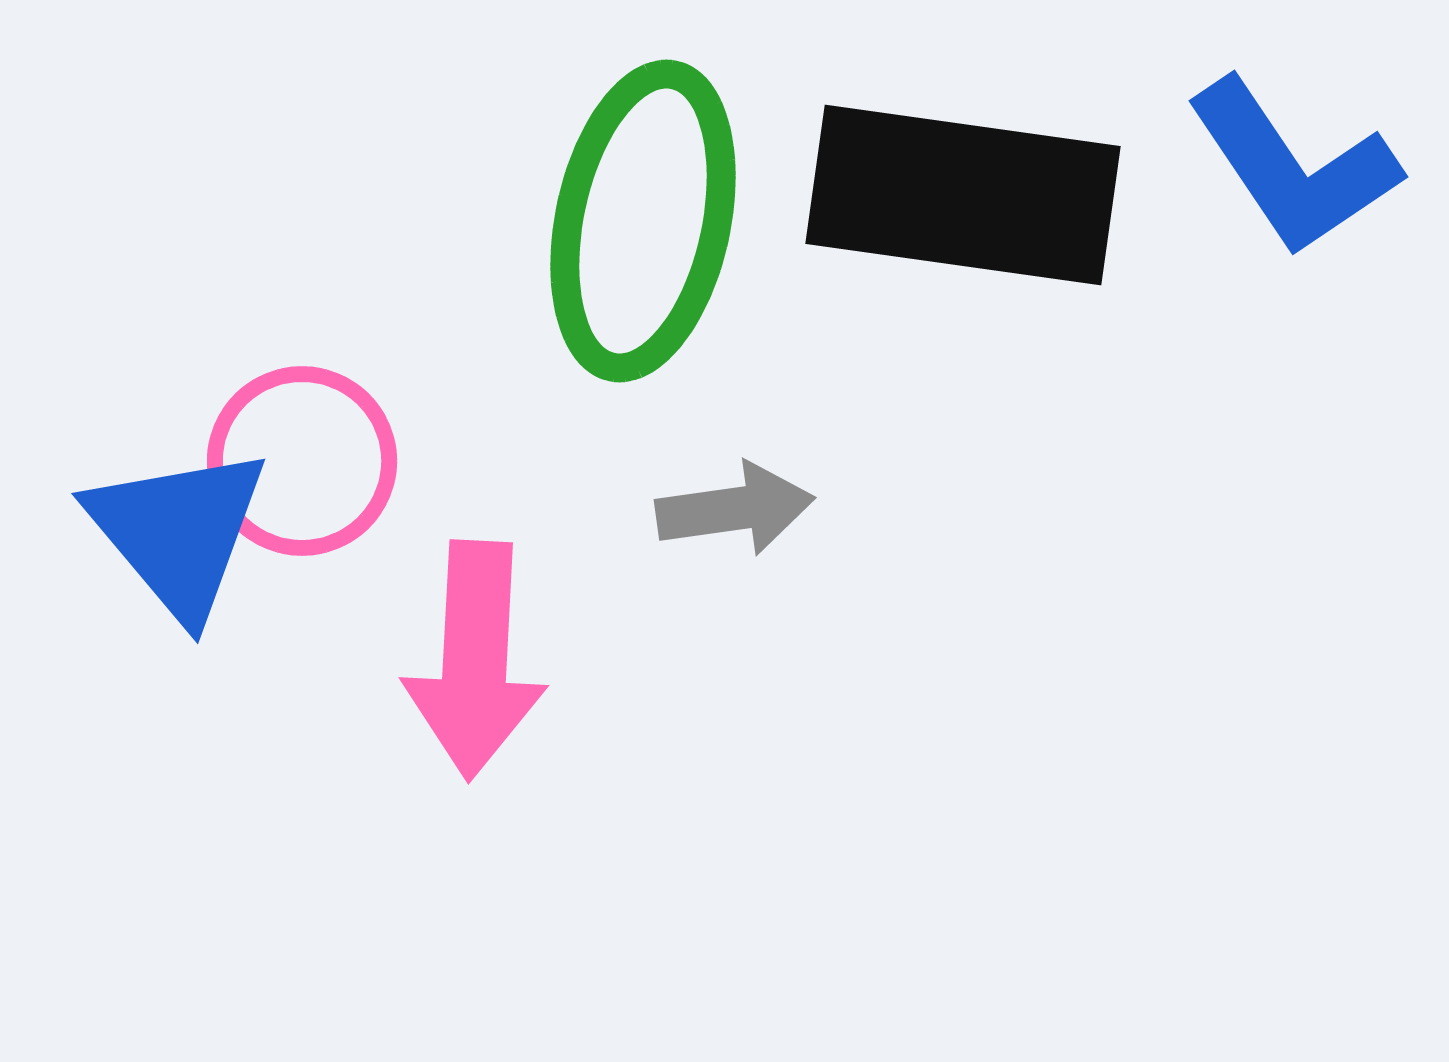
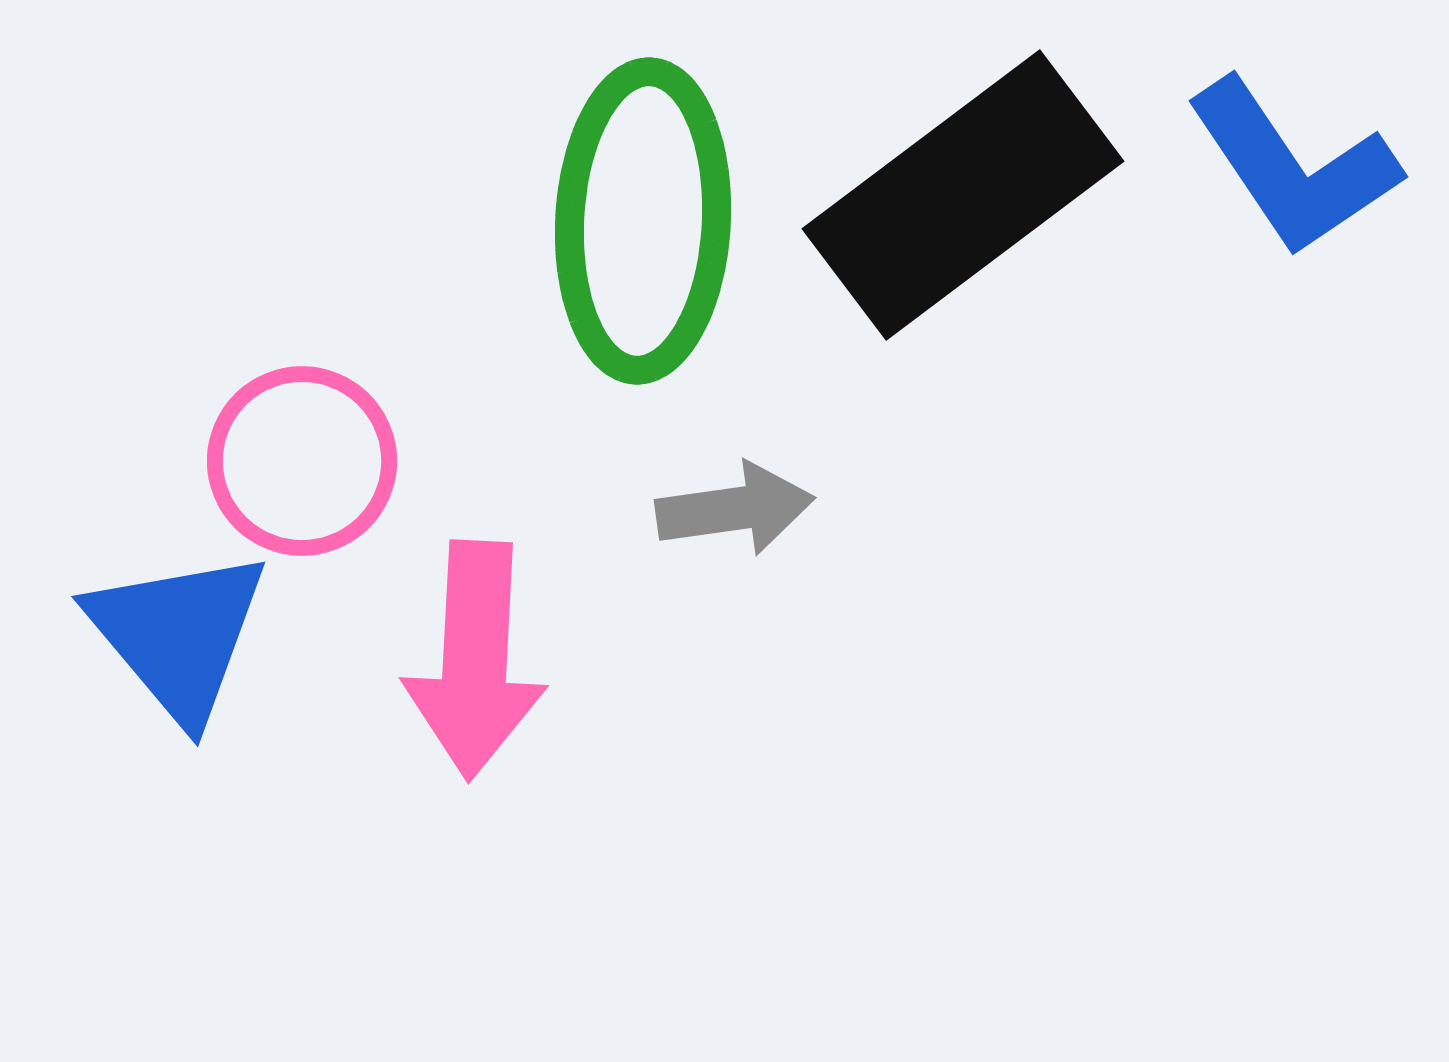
black rectangle: rotated 45 degrees counterclockwise
green ellipse: rotated 9 degrees counterclockwise
blue triangle: moved 103 px down
